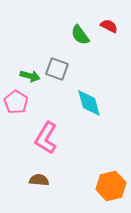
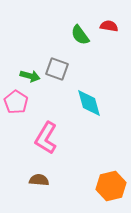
red semicircle: rotated 18 degrees counterclockwise
